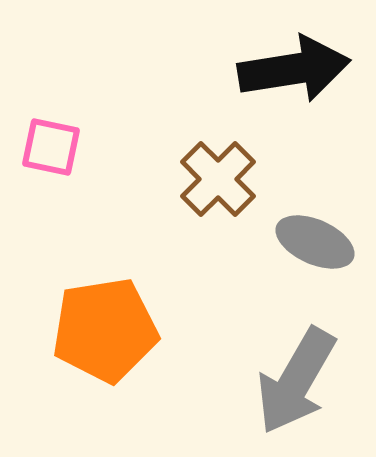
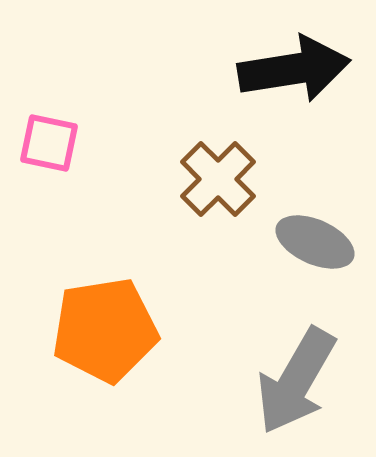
pink square: moved 2 px left, 4 px up
